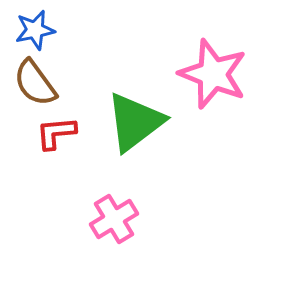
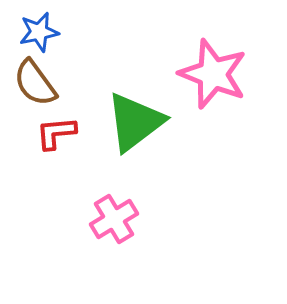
blue star: moved 4 px right, 2 px down
